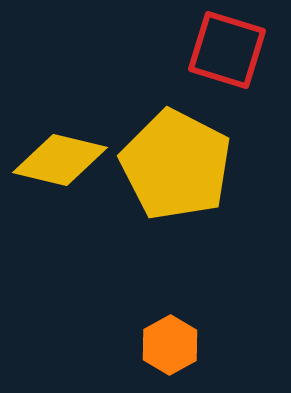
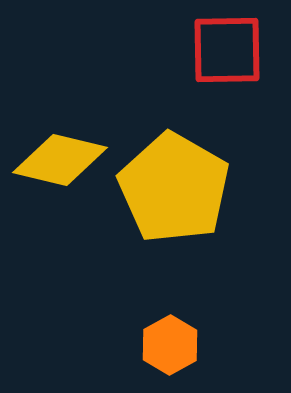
red square: rotated 18 degrees counterclockwise
yellow pentagon: moved 2 px left, 23 px down; rotated 3 degrees clockwise
